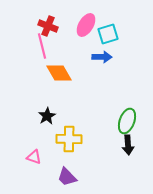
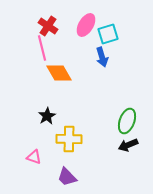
red cross: rotated 12 degrees clockwise
pink line: moved 2 px down
blue arrow: rotated 72 degrees clockwise
black arrow: rotated 72 degrees clockwise
